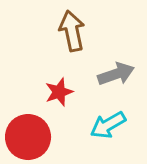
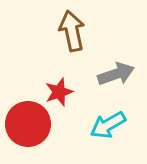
red circle: moved 13 px up
